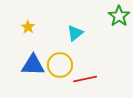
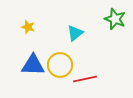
green star: moved 4 px left, 3 px down; rotated 15 degrees counterclockwise
yellow star: rotated 16 degrees counterclockwise
